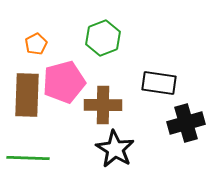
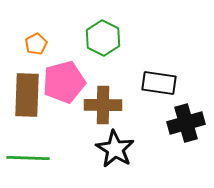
green hexagon: rotated 12 degrees counterclockwise
